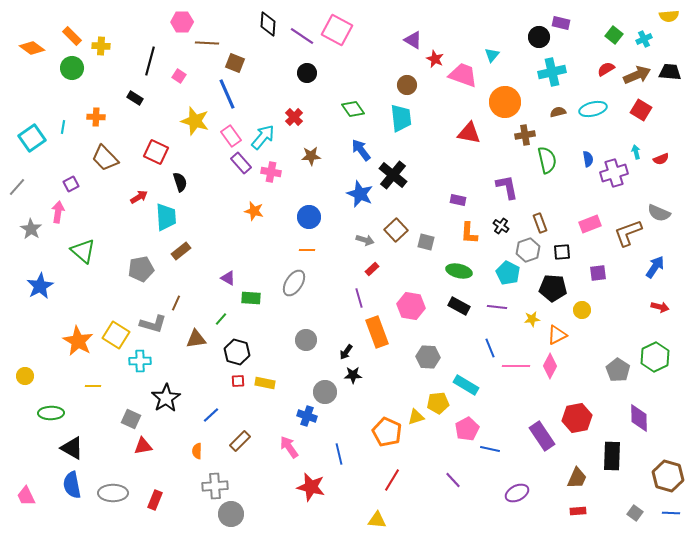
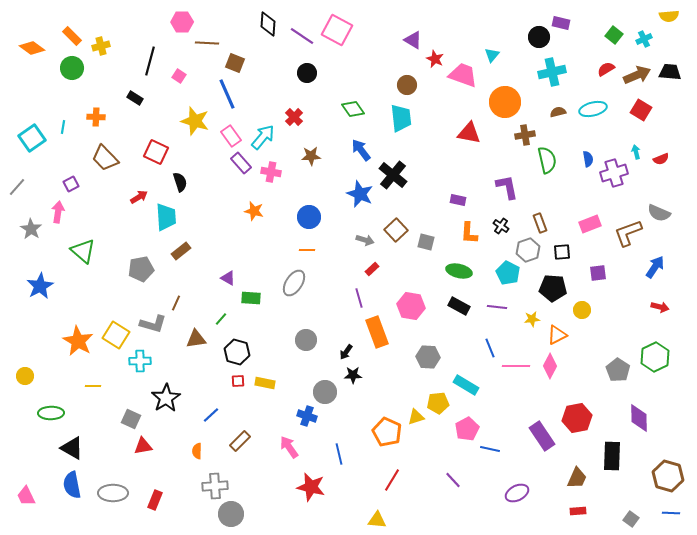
yellow cross at (101, 46): rotated 18 degrees counterclockwise
gray square at (635, 513): moved 4 px left, 6 px down
